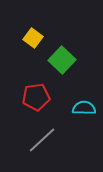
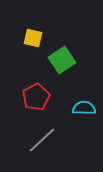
yellow square: rotated 24 degrees counterclockwise
green square: rotated 12 degrees clockwise
red pentagon: rotated 20 degrees counterclockwise
